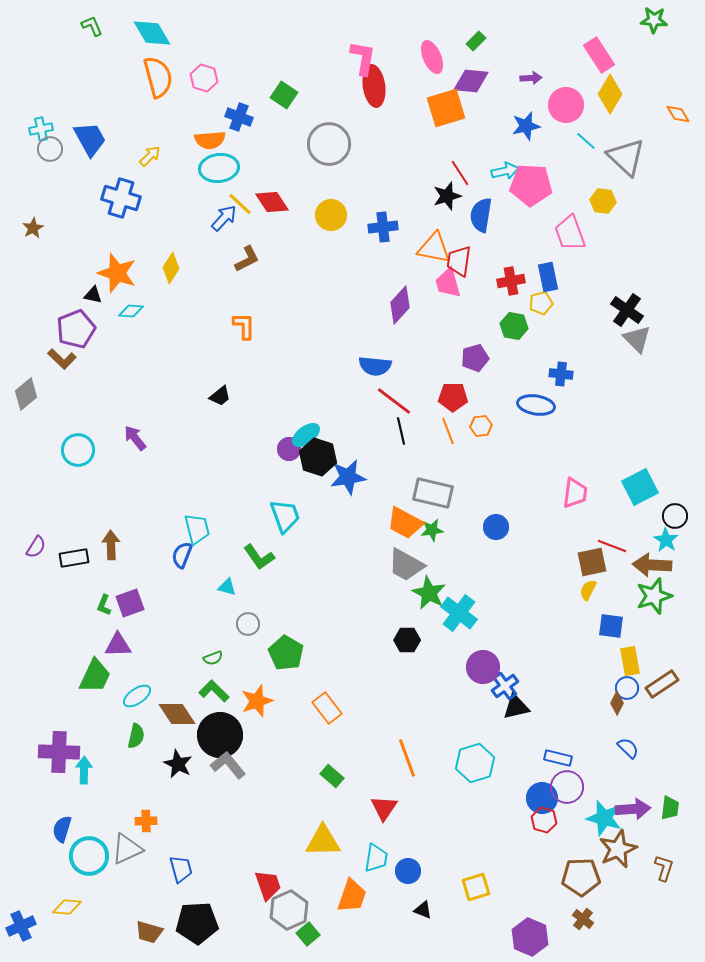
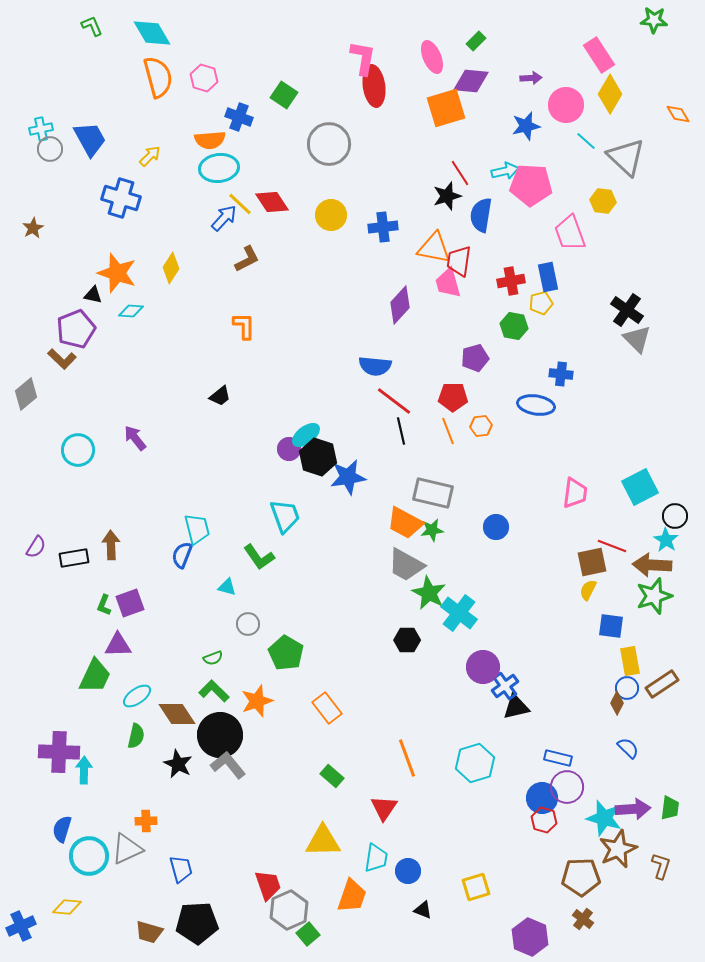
brown L-shape at (664, 868): moved 3 px left, 2 px up
